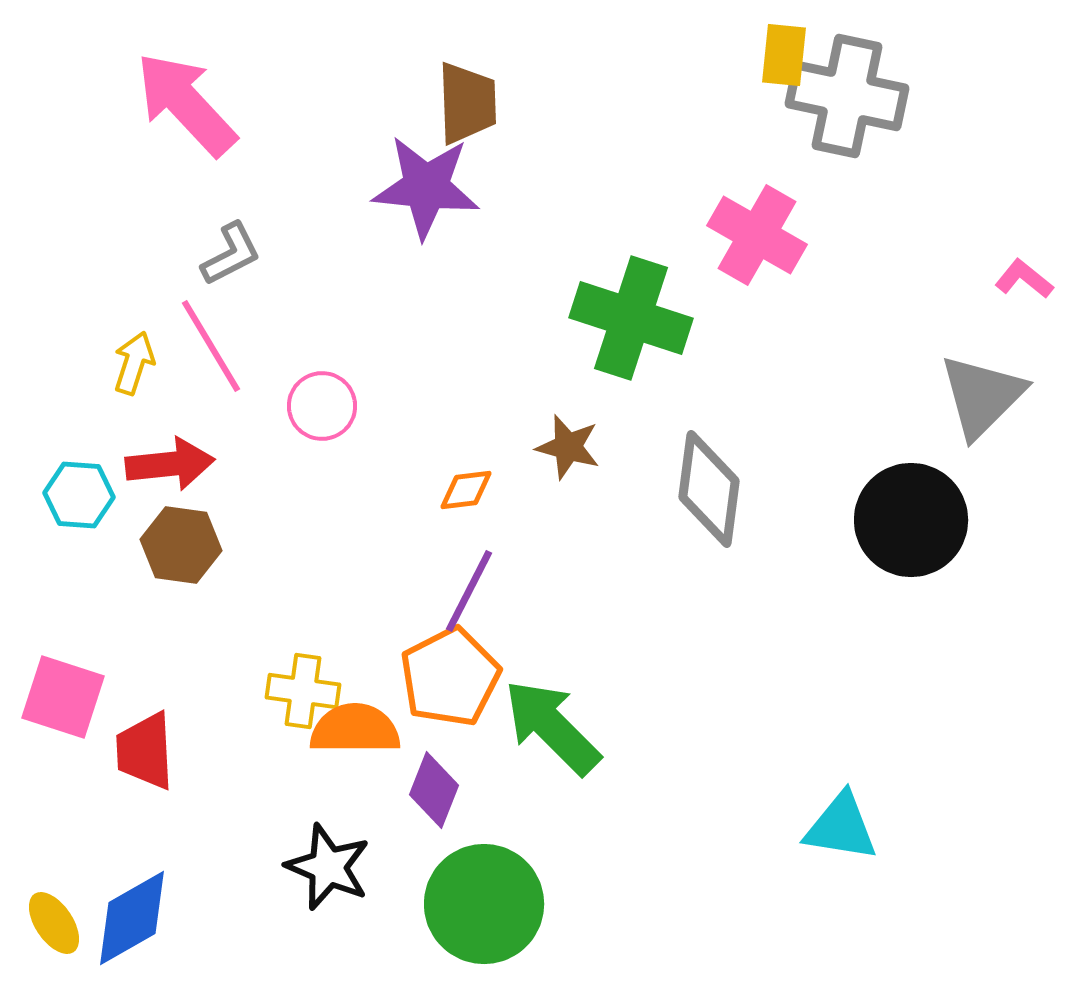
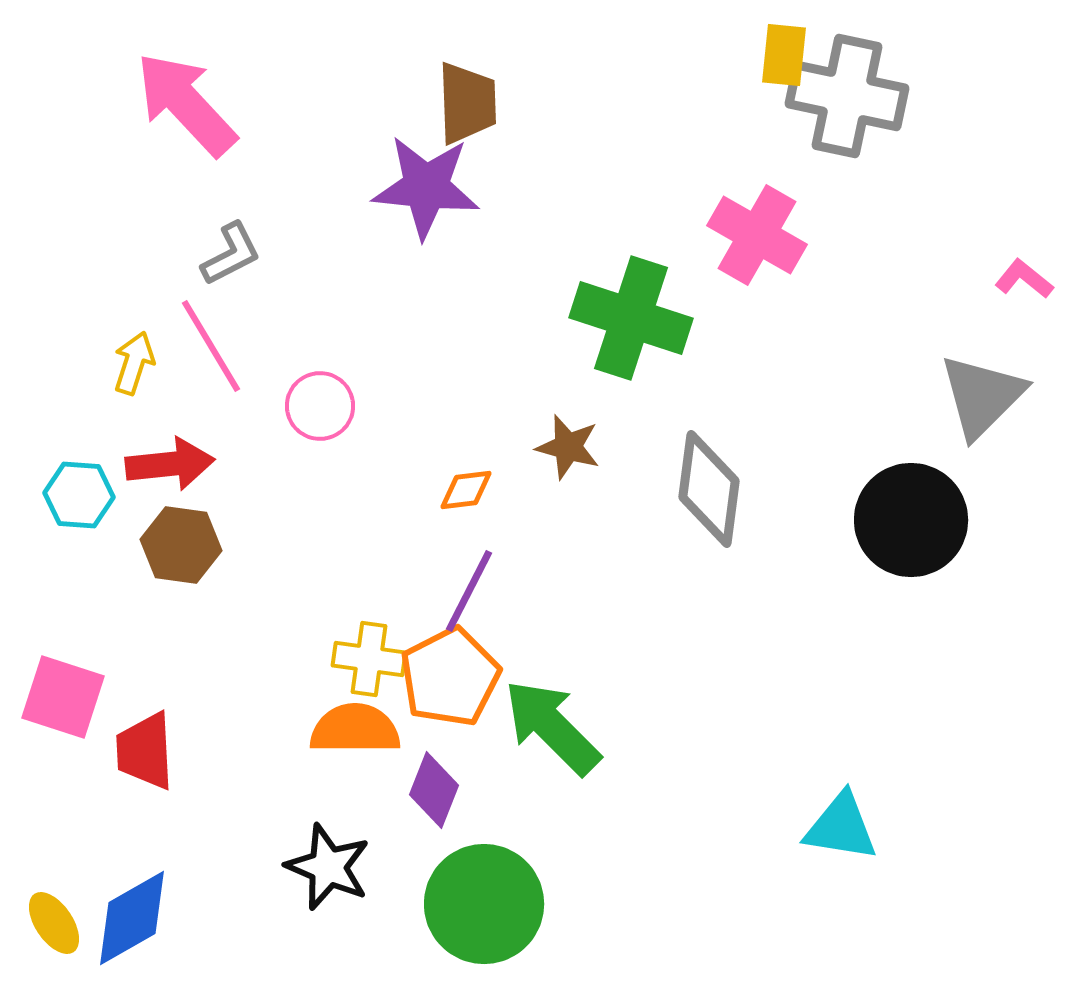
pink circle: moved 2 px left
yellow cross: moved 66 px right, 32 px up
